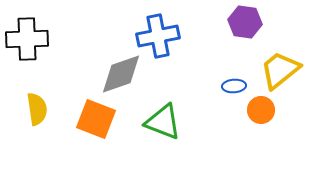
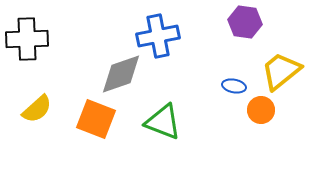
yellow trapezoid: moved 1 px right, 1 px down
blue ellipse: rotated 15 degrees clockwise
yellow semicircle: rotated 56 degrees clockwise
